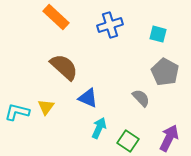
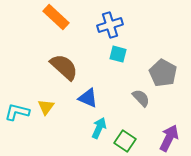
cyan square: moved 40 px left, 20 px down
gray pentagon: moved 2 px left, 1 px down
green square: moved 3 px left
